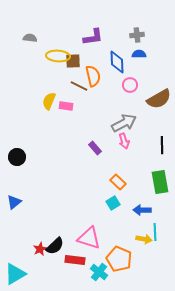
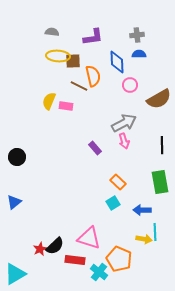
gray semicircle: moved 22 px right, 6 px up
